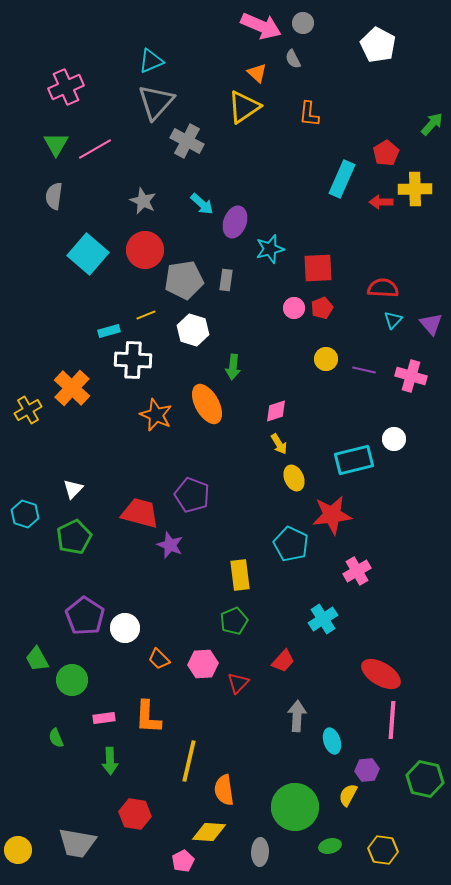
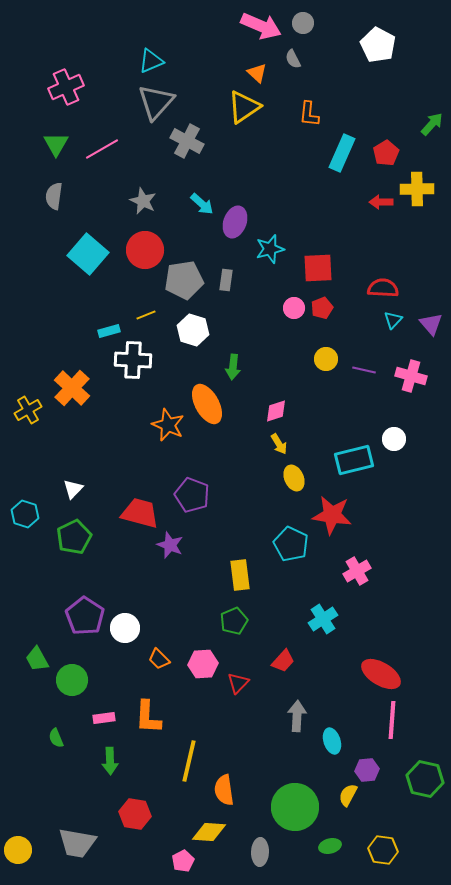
pink line at (95, 149): moved 7 px right
cyan rectangle at (342, 179): moved 26 px up
yellow cross at (415, 189): moved 2 px right
orange star at (156, 415): moved 12 px right, 10 px down
red star at (332, 515): rotated 15 degrees clockwise
